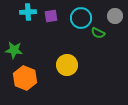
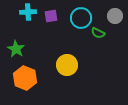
green star: moved 2 px right, 1 px up; rotated 24 degrees clockwise
